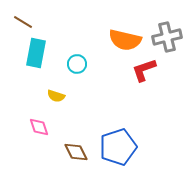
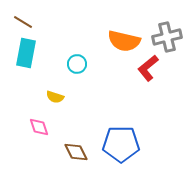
orange semicircle: moved 1 px left, 1 px down
cyan rectangle: moved 10 px left
red L-shape: moved 4 px right, 2 px up; rotated 20 degrees counterclockwise
yellow semicircle: moved 1 px left, 1 px down
blue pentagon: moved 3 px right, 3 px up; rotated 18 degrees clockwise
